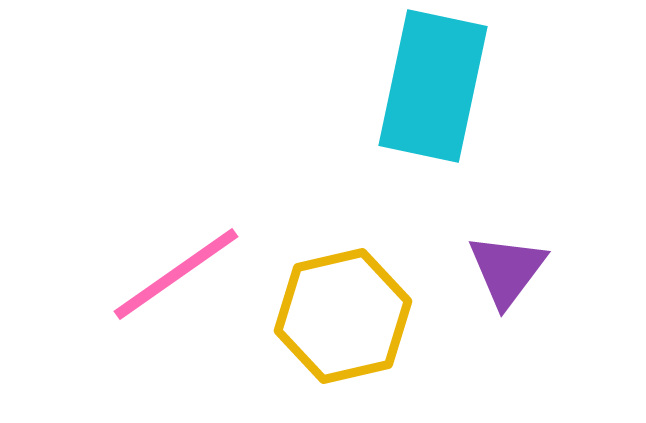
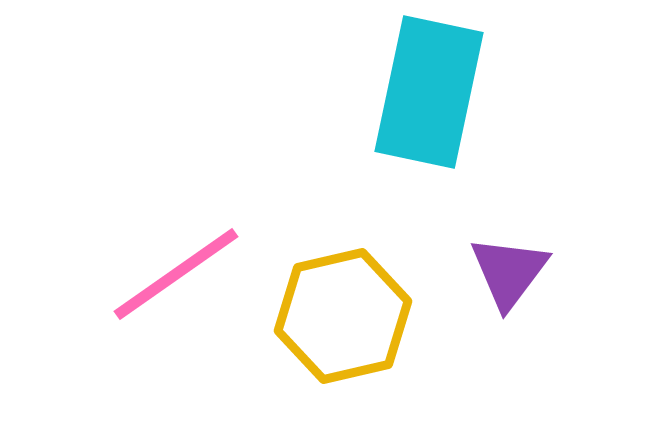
cyan rectangle: moved 4 px left, 6 px down
purple triangle: moved 2 px right, 2 px down
